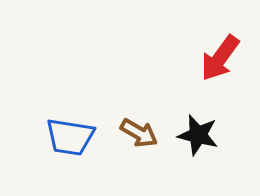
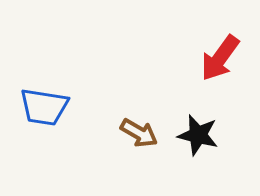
blue trapezoid: moved 26 px left, 30 px up
